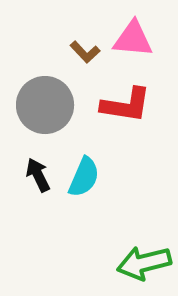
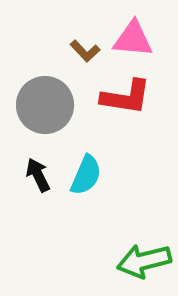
brown L-shape: moved 1 px up
red L-shape: moved 8 px up
cyan semicircle: moved 2 px right, 2 px up
green arrow: moved 2 px up
